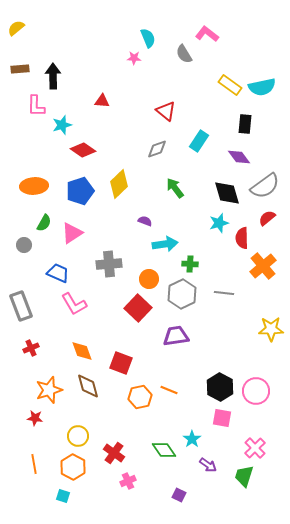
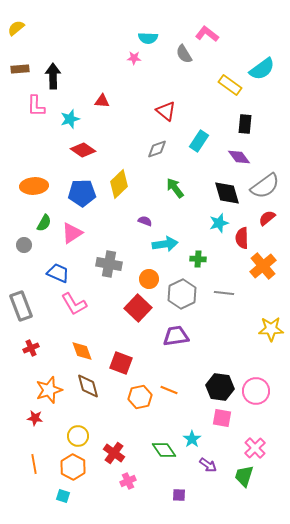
cyan semicircle at (148, 38): rotated 114 degrees clockwise
cyan semicircle at (262, 87): moved 18 px up; rotated 24 degrees counterclockwise
cyan star at (62, 125): moved 8 px right, 6 px up
blue pentagon at (80, 191): moved 2 px right, 2 px down; rotated 16 degrees clockwise
gray cross at (109, 264): rotated 15 degrees clockwise
green cross at (190, 264): moved 8 px right, 5 px up
black hexagon at (220, 387): rotated 20 degrees counterclockwise
purple square at (179, 495): rotated 24 degrees counterclockwise
